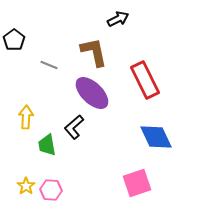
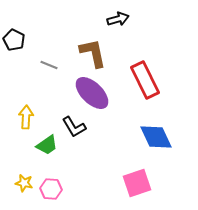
black arrow: rotated 10 degrees clockwise
black pentagon: rotated 10 degrees counterclockwise
brown L-shape: moved 1 px left, 1 px down
black L-shape: rotated 80 degrees counterclockwise
green trapezoid: rotated 115 degrees counterclockwise
yellow star: moved 2 px left, 3 px up; rotated 24 degrees counterclockwise
pink hexagon: moved 1 px up
